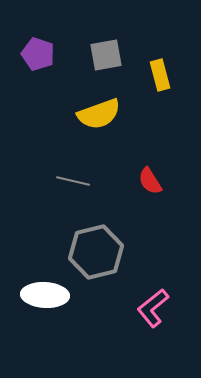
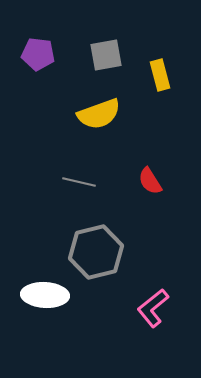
purple pentagon: rotated 12 degrees counterclockwise
gray line: moved 6 px right, 1 px down
